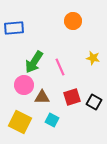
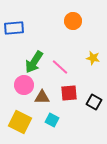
pink line: rotated 24 degrees counterclockwise
red square: moved 3 px left, 4 px up; rotated 12 degrees clockwise
